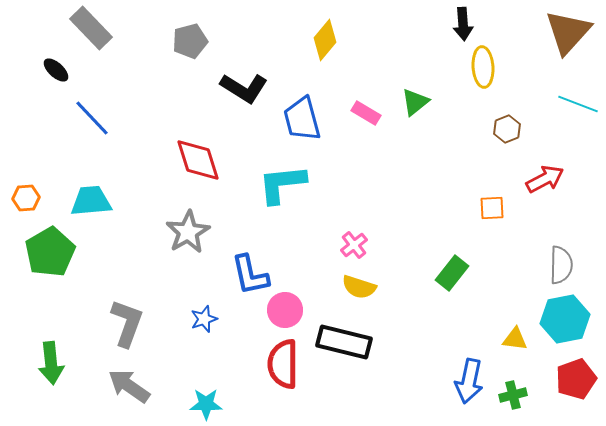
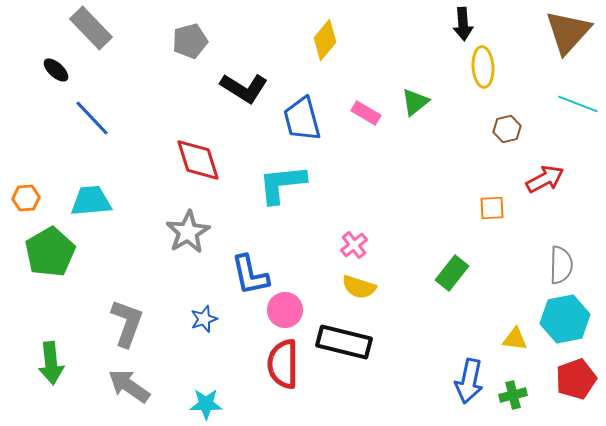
brown hexagon: rotated 8 degrees clockwise
